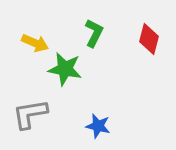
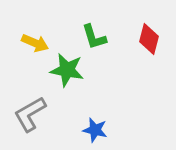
green L-shape: moved 4 px down; rotated 136 degrees clockwise
green star: moved 2 px right, 1 px down
gray L-shape: rotated 21 degrees counterclockwise
blue star: moved 3 px left, 4 px down
